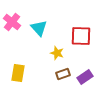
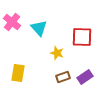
red square: moved 1 px right, 1 px down
brown rectangle: moved 3 px down
